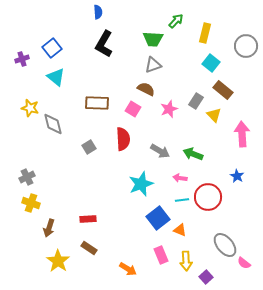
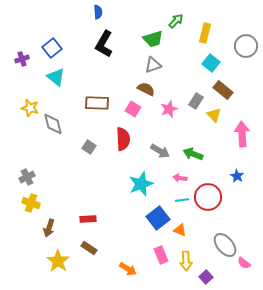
green trapezoid at (153, 39): rotated 20 degrees counterclockwise
gray square at (89, 147): rotated 24 degrees counterclockwise
